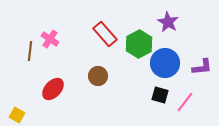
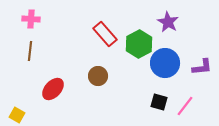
pink cross: moved 19 px left, 20 px up; rotated 30 degrees counterclockwise
black square: moved 1 px left, 7 px down
pink line: moved 4 px down
